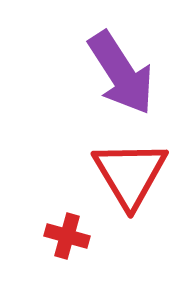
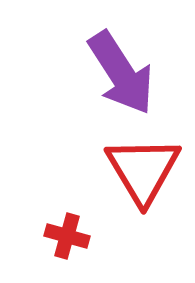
red triangle: moved 13 px right, 4 px up
